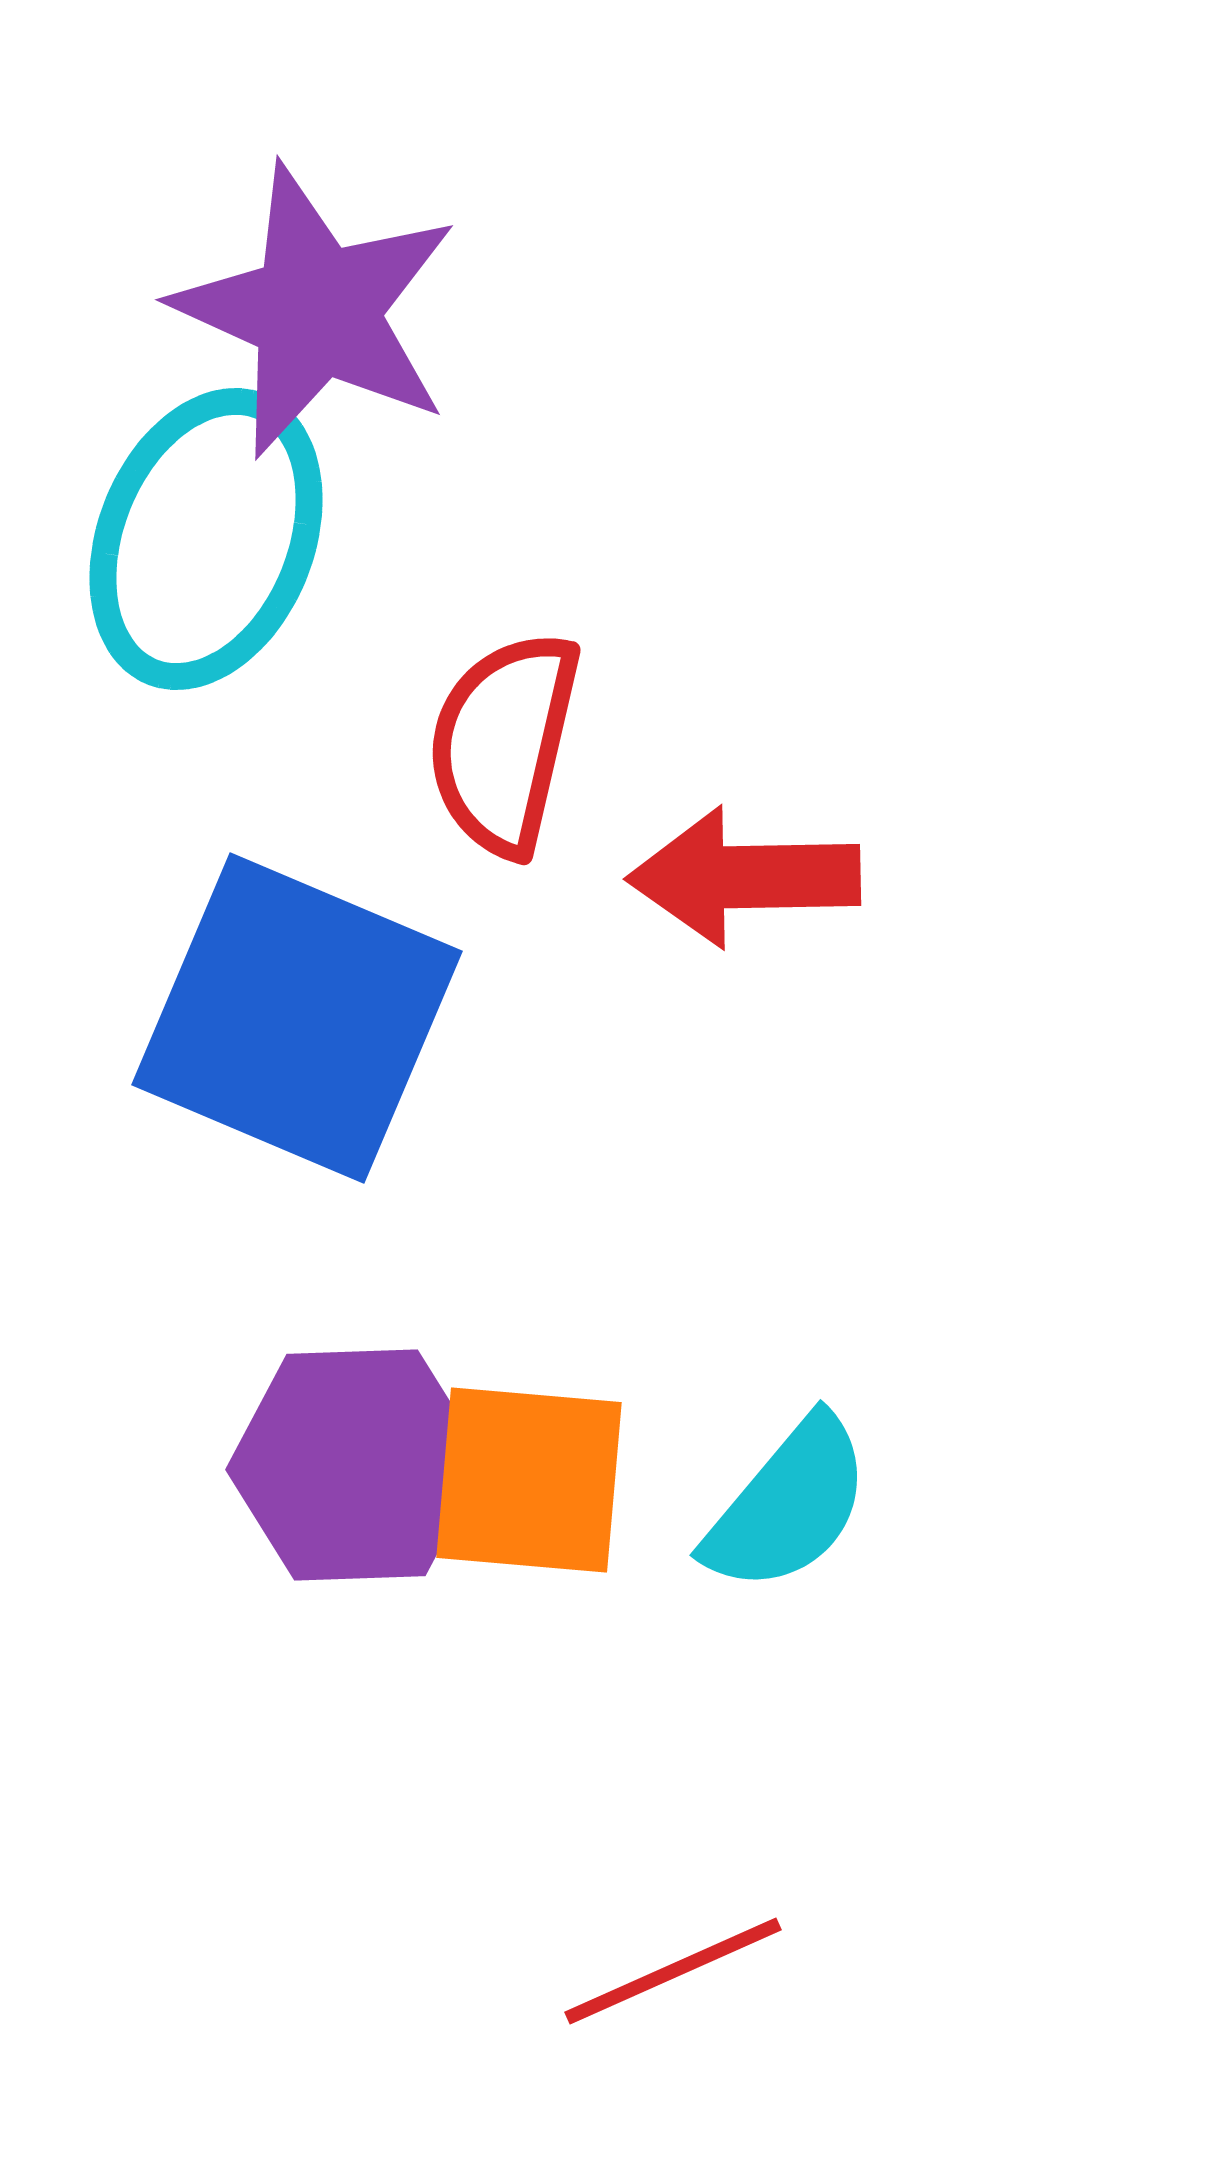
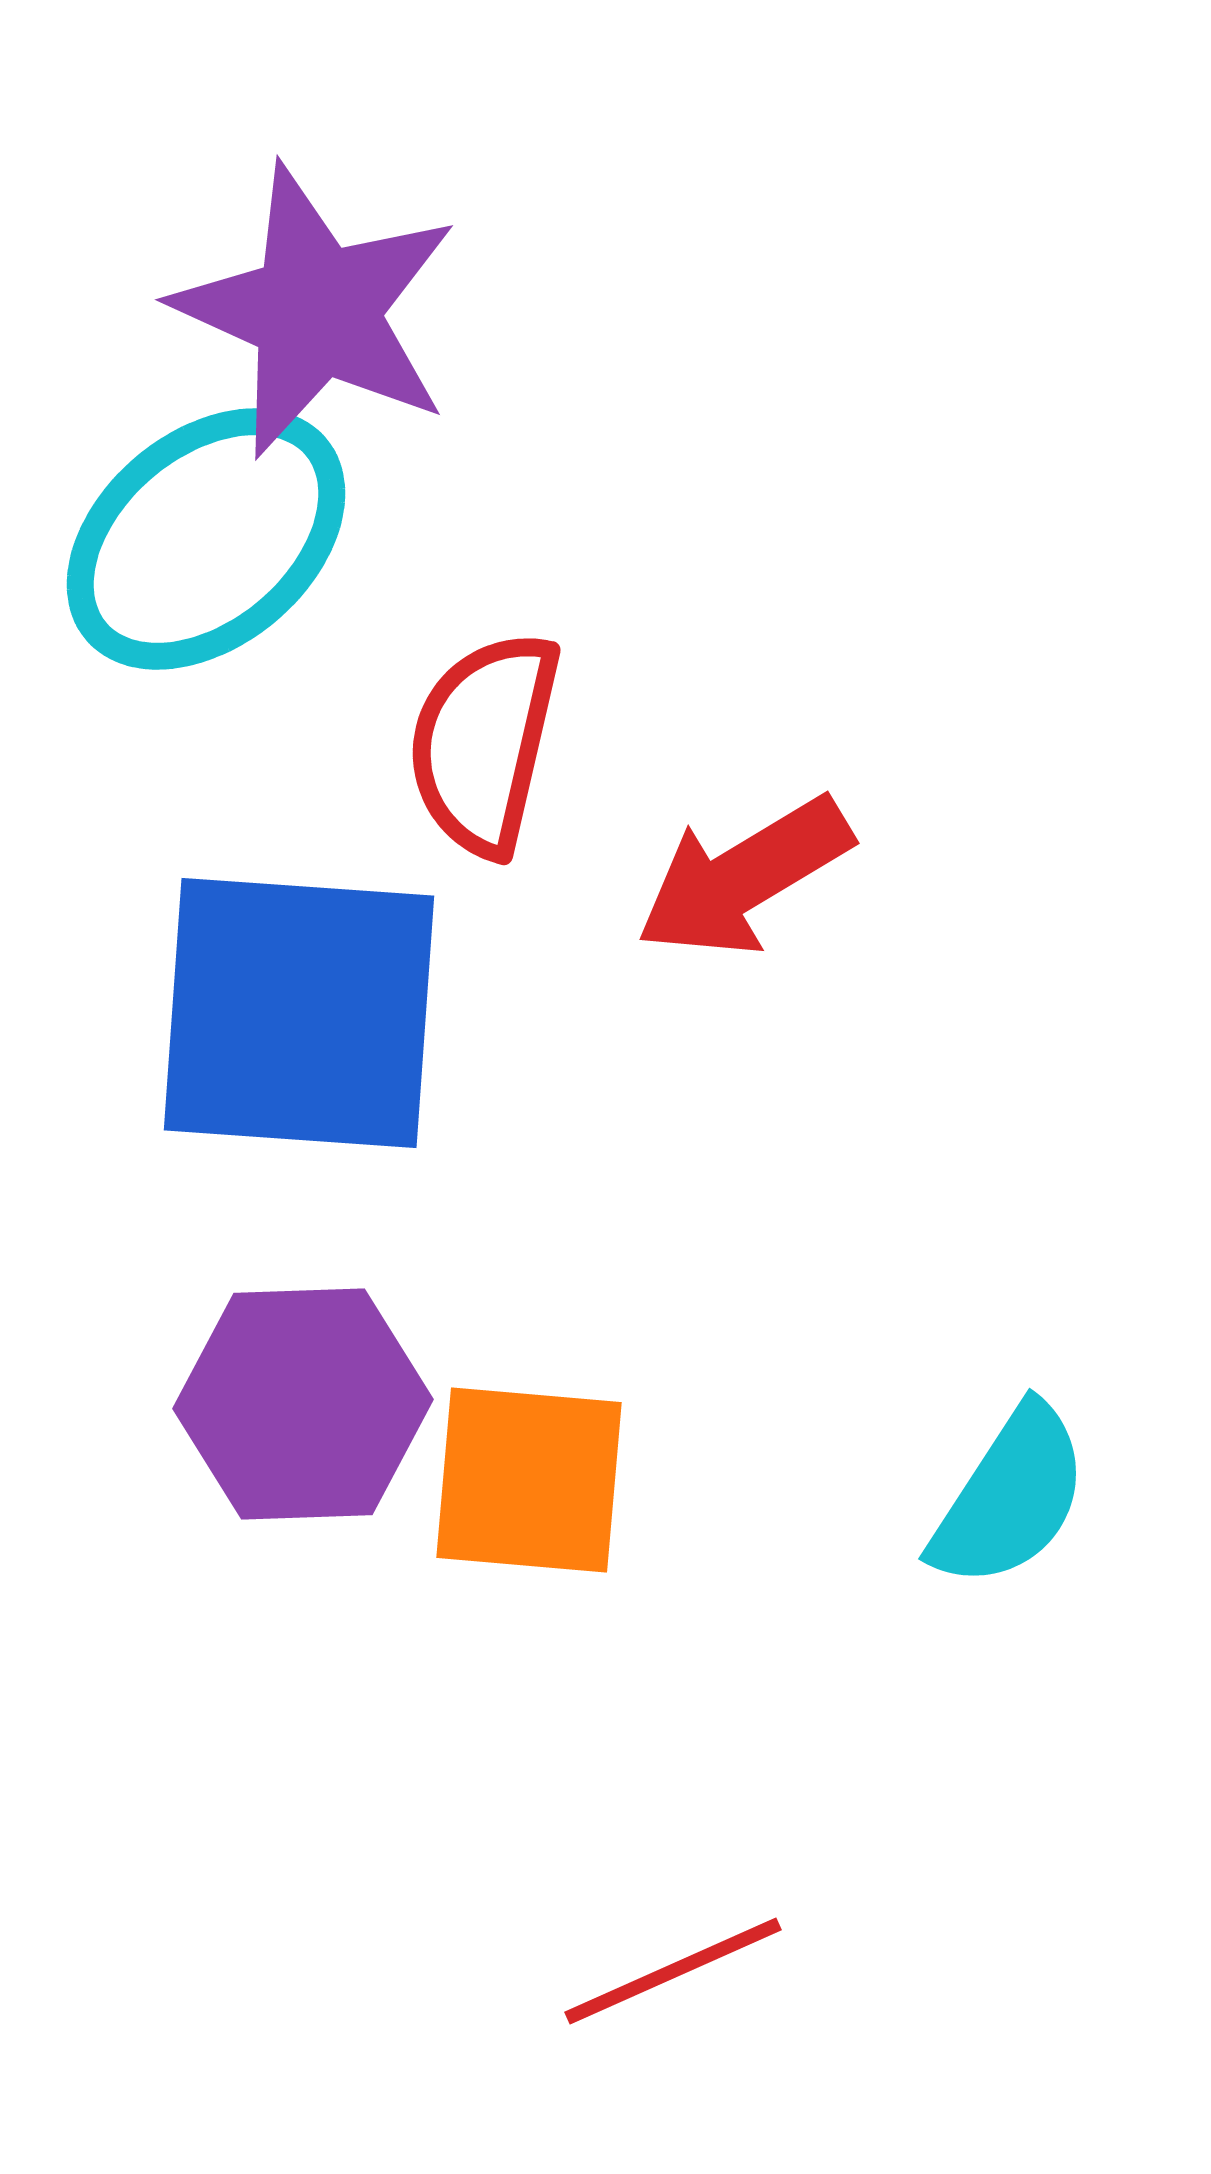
cyan ellipse: rotated 28 degrees clockwise
red semicircle: moved 20 px left
red arrow: rotated 30 degrees counterclockwise
blue square: moved 2 px right, 5 px up; rotated 19 degrees counterclockwise
purple hexagon: moved 53 px left, 61 px up
cyan semicircle: moved 222 px right, 8 px up; rotated 7 degrees counterclockwise
